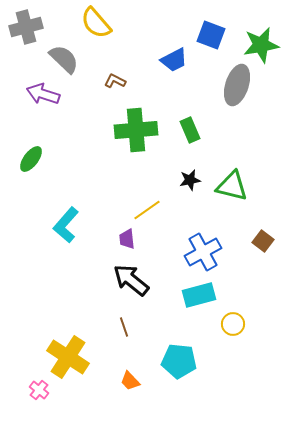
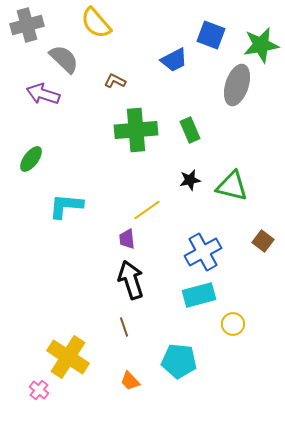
gray cross: moved 1 px right, 2 px up
cyan L-shape: moved 19 px up; rotated 54 degrees clockwise
black arrow: rotated 33 degrees clockwise
